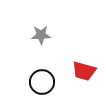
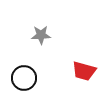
black circle: moved 18 px left, 4 px up
